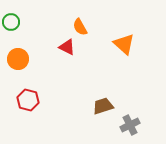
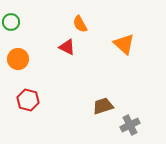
orange semicircle: moved 3 px up
